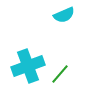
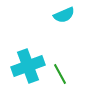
green line: rotated 70 degrees counterclockwise
